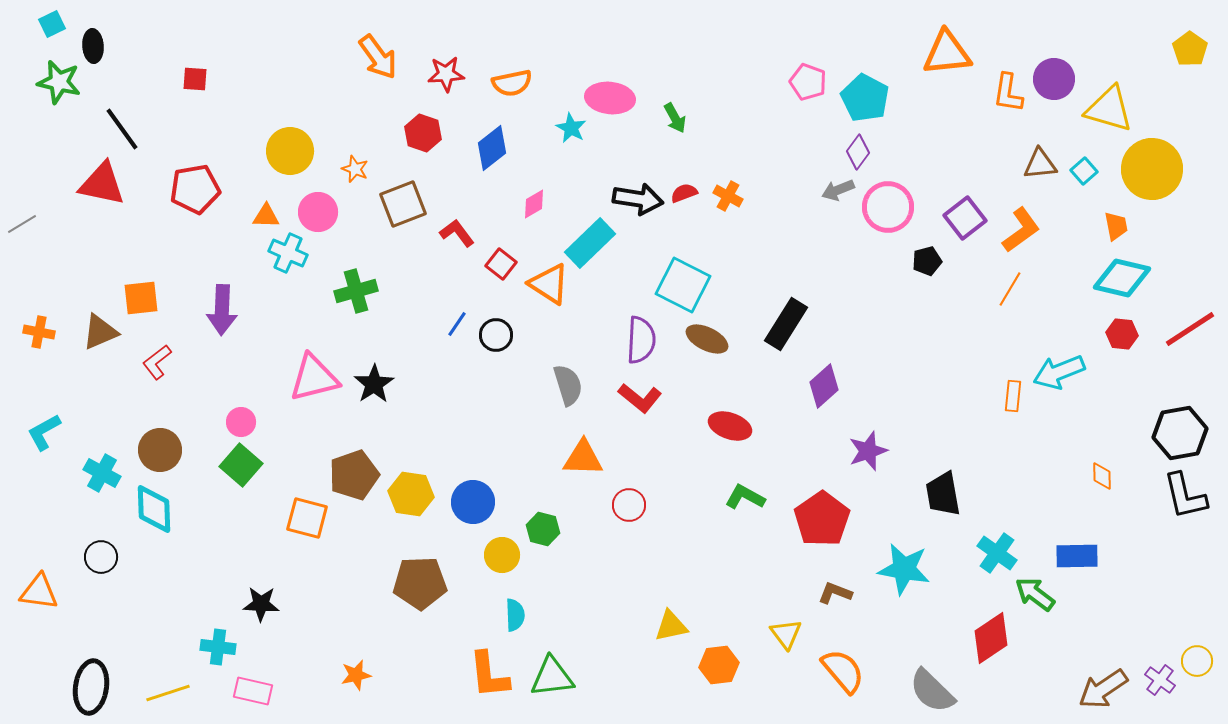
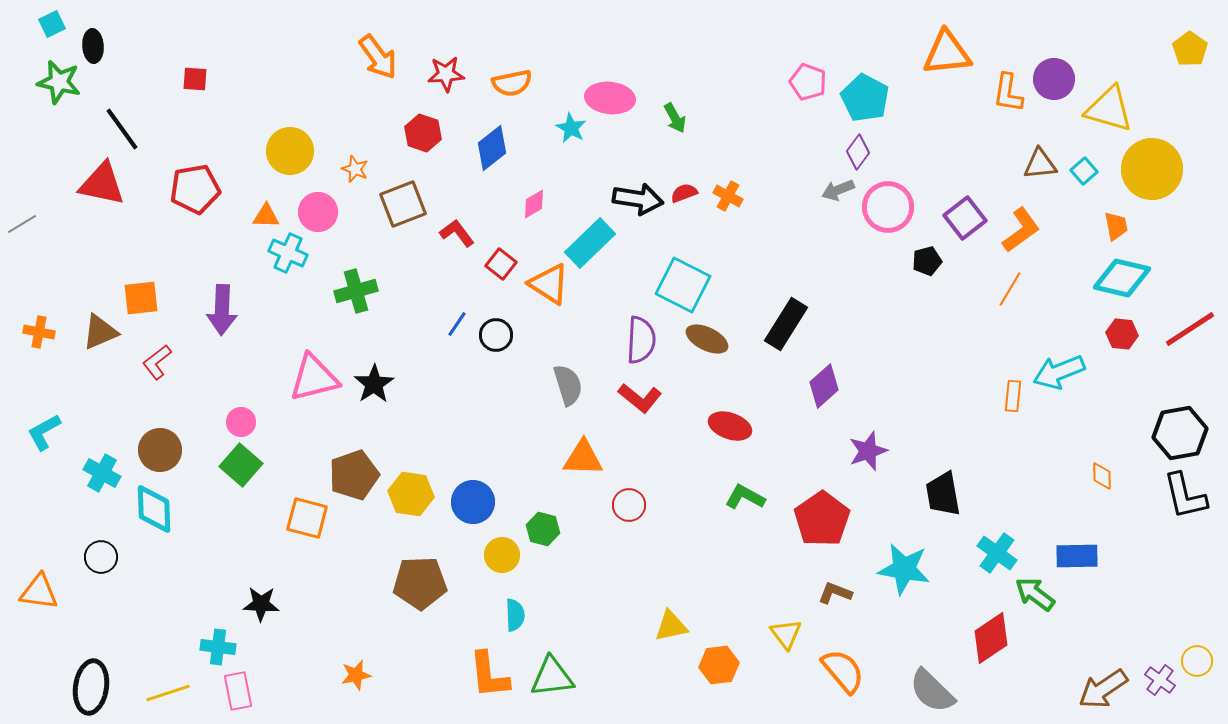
pink rectangle at (253, 691): moved 15 px left; rotated 66 degrees clockwise
